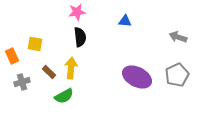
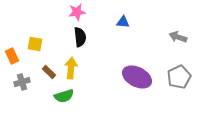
blue triangle: moved 2 px left, 1 px down
gray pentagon: moved 2 px right, 2 px down
green semicircle: rotated 12 degrees clockwise
